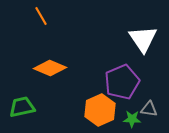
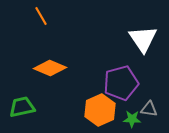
purple pentagon: moved 1 px left, 1 px down; rotated 8 degrees clockwise
